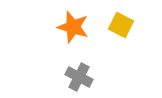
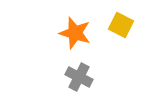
orange star: moved 2 px right, 6 px down
